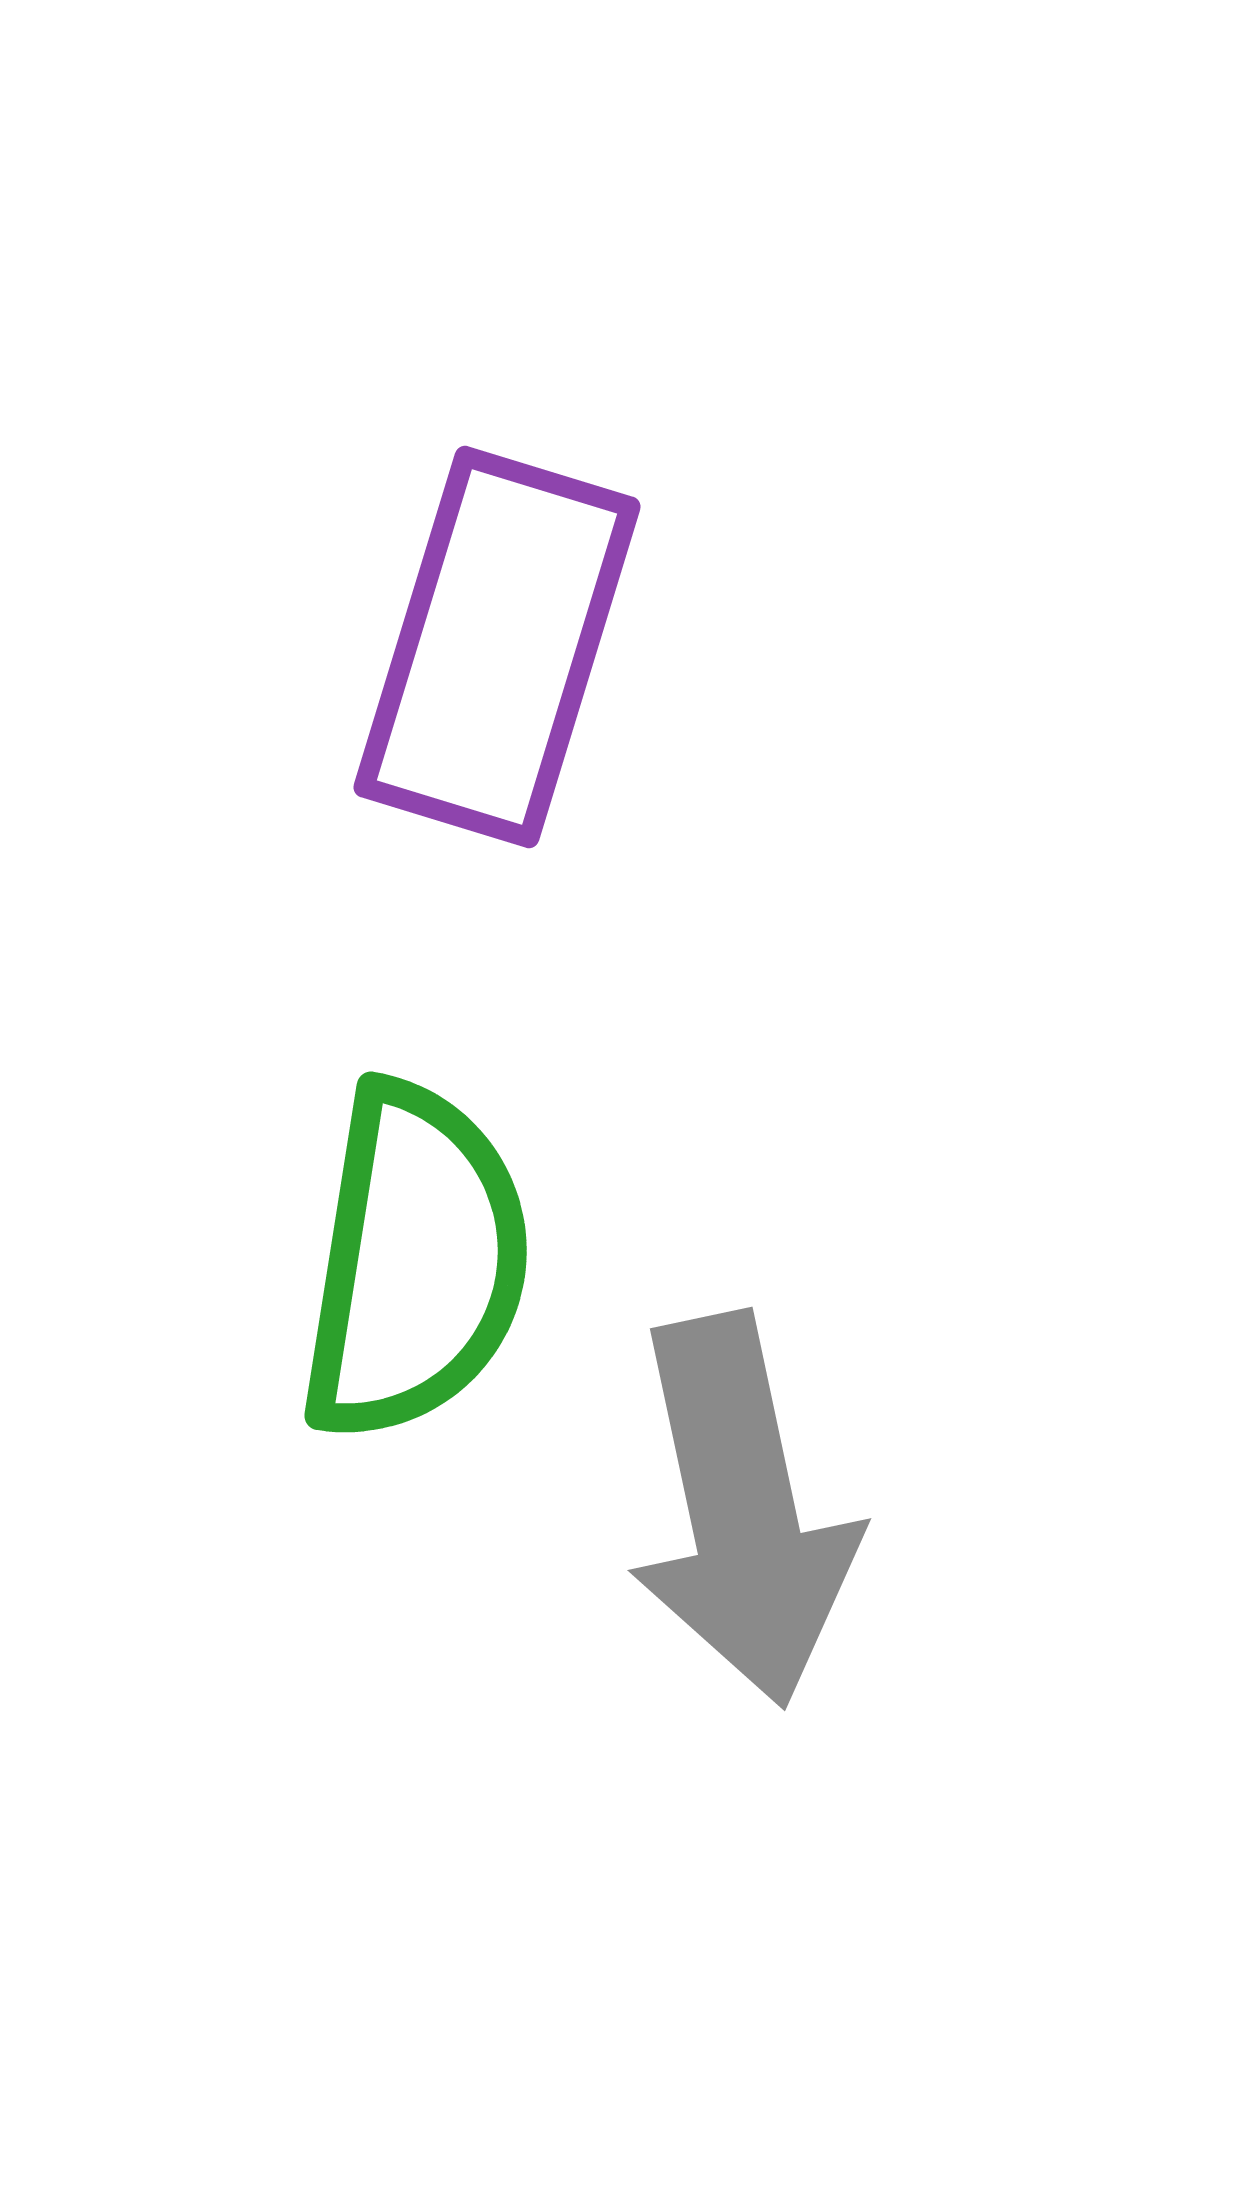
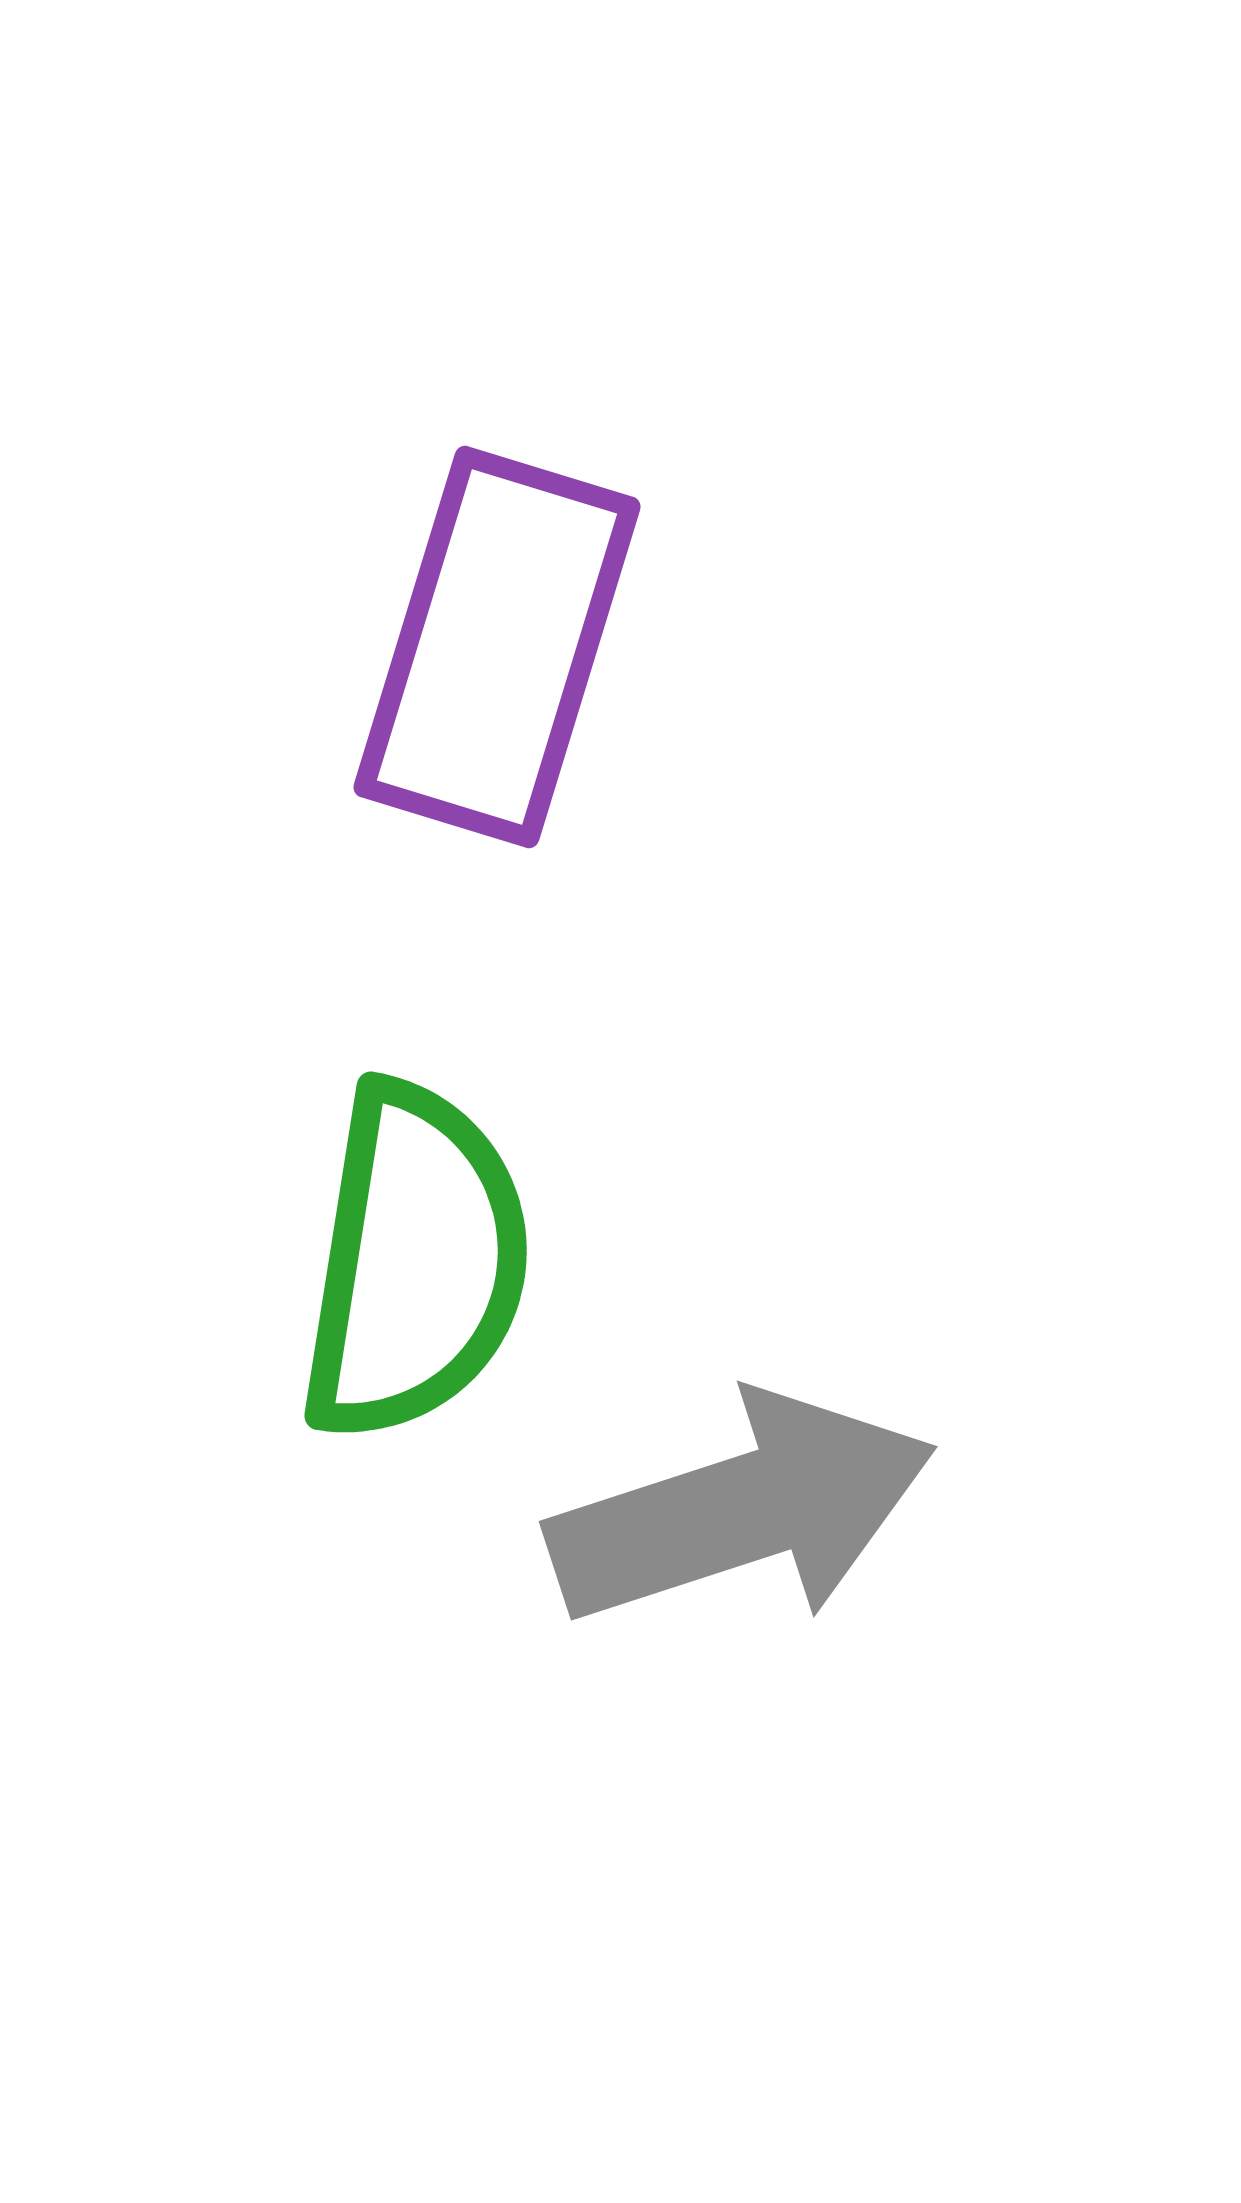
gray arrow: rotated 96 degrees counterclockwise
